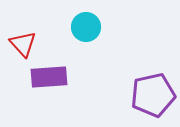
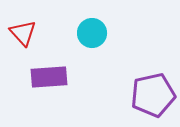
cyan circle: moved 6 px right, 6 px down
red triangle: moved 11 px up
